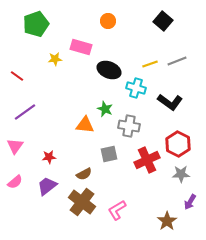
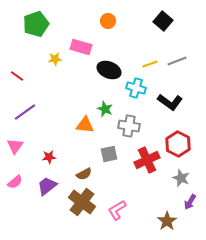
gray star: moved 4 px down; rotated 24 degrees clockwise
